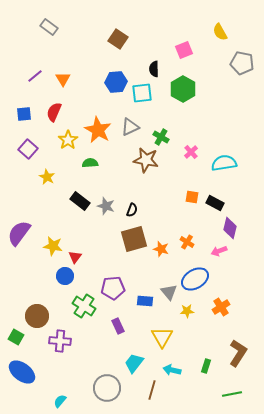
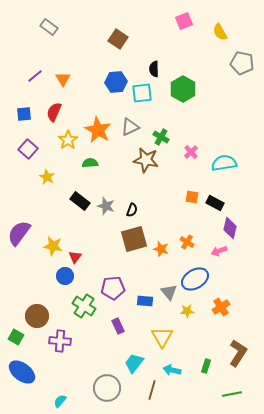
pink square at (184, 50): moved 29 px up
